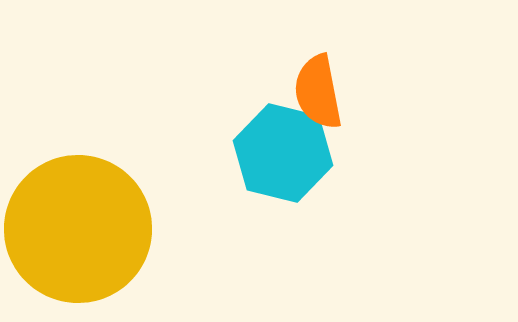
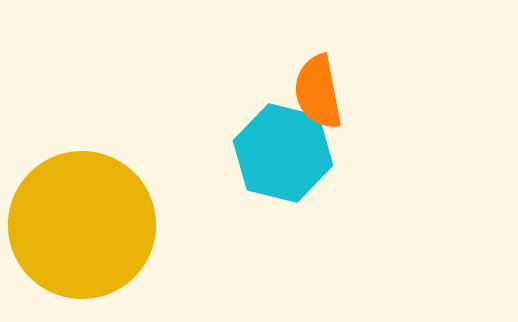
yellow circle: moved 4 px right, 4 px up
